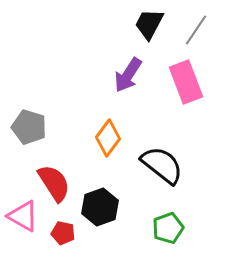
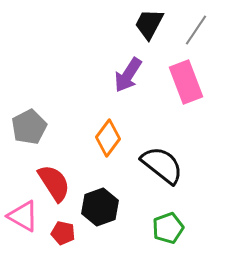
gray pentagon: rotated 28 degrees clockwise
